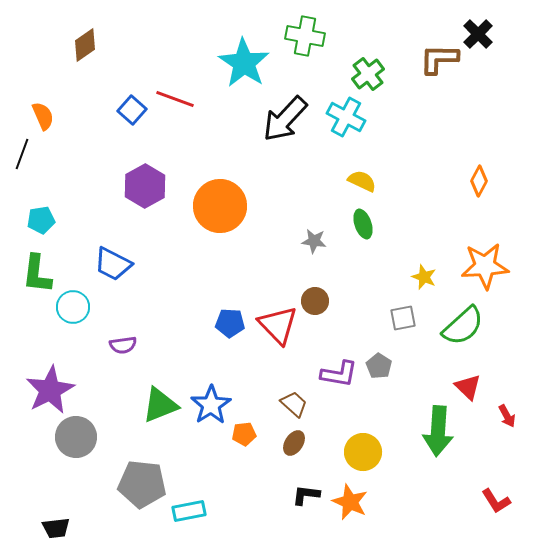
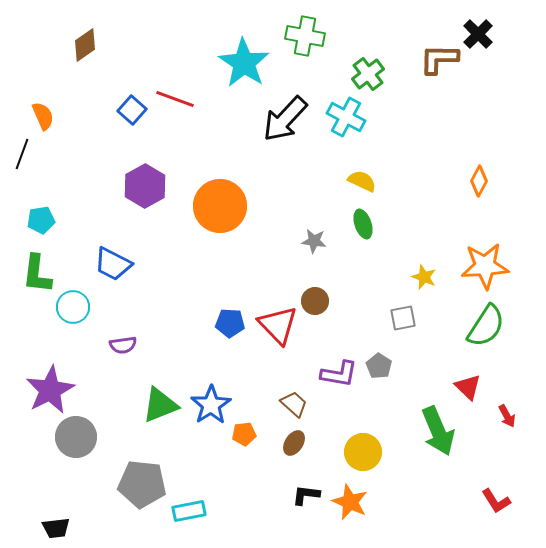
green semicircle at (463, 326): moved 23 px right; rotated 15 degrees counterclockwise
green arrow at (438, 431): rotated 27 degrees counterclockwise
